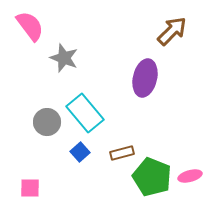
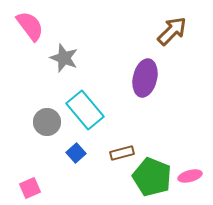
cyan rectangle: moved 3 px up
blue square: moved 4 px left, 1 px down
pink square: rotated 25 degrees counterclockwise
